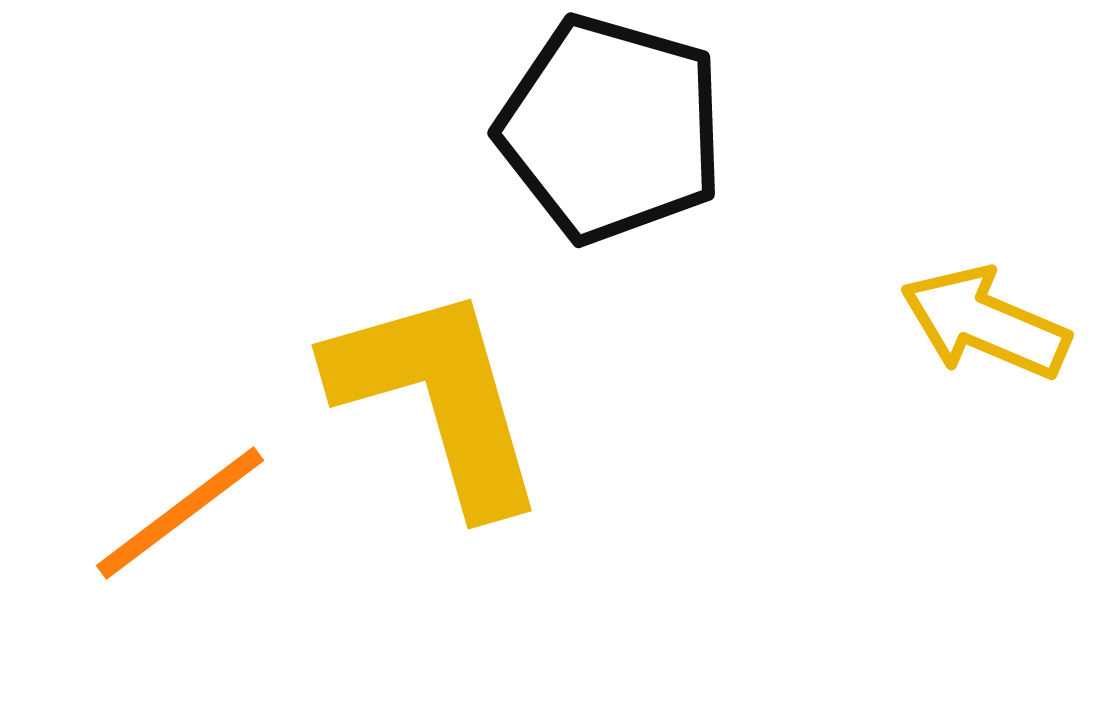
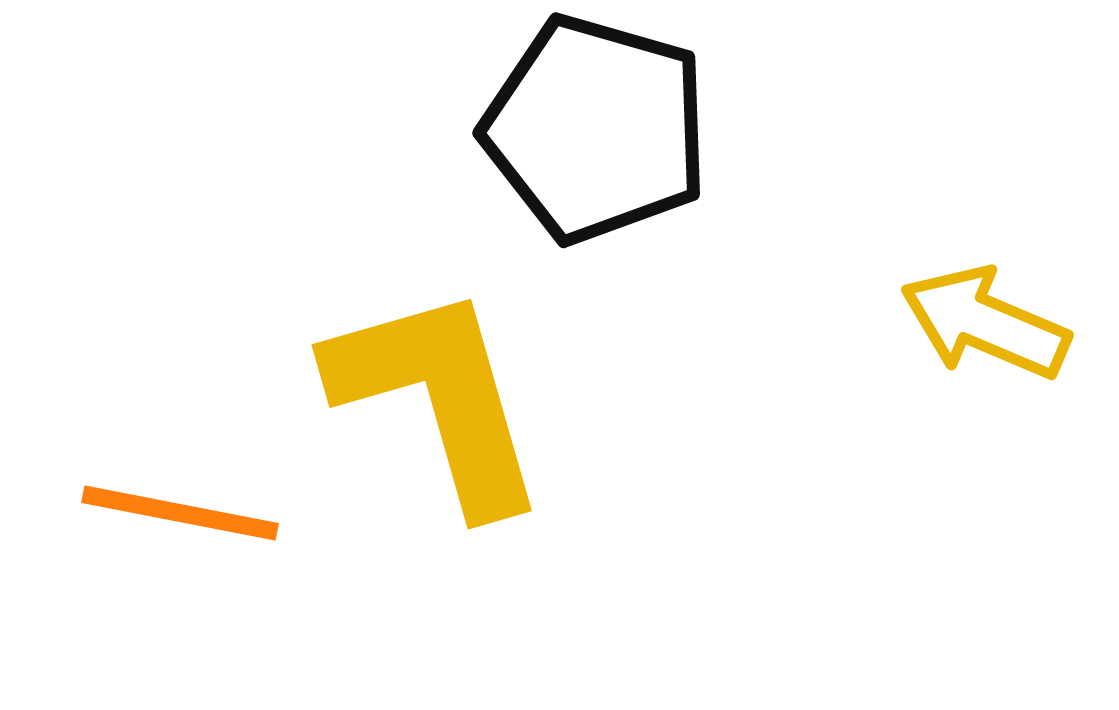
black pentagon: moved 15 px left
orange line: rotated 48 degrees clockwise
